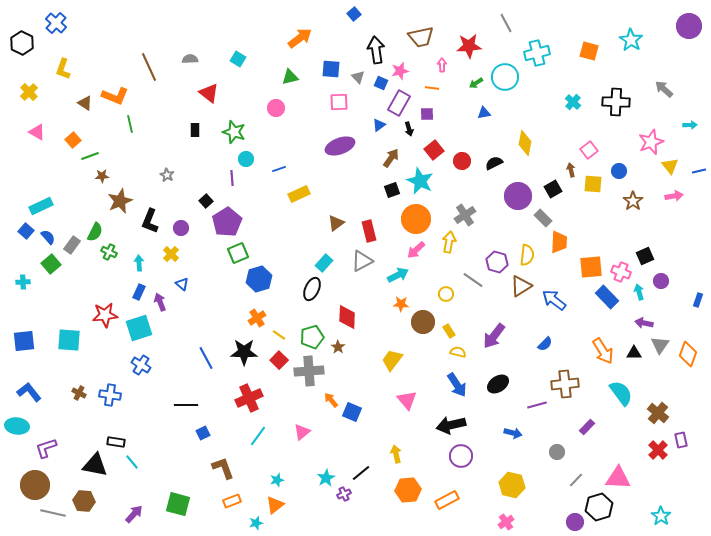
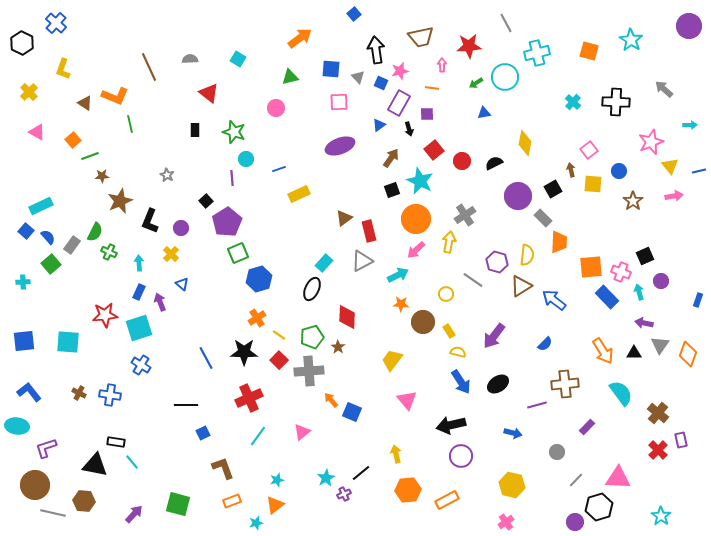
brown triangle at (336, 223): moved 8 px right, 5 px up
cyan square at (69, 340): moved 1 px left, 2 px down
blue arrow at (457, 385): moved 4 px right, 3 px up
